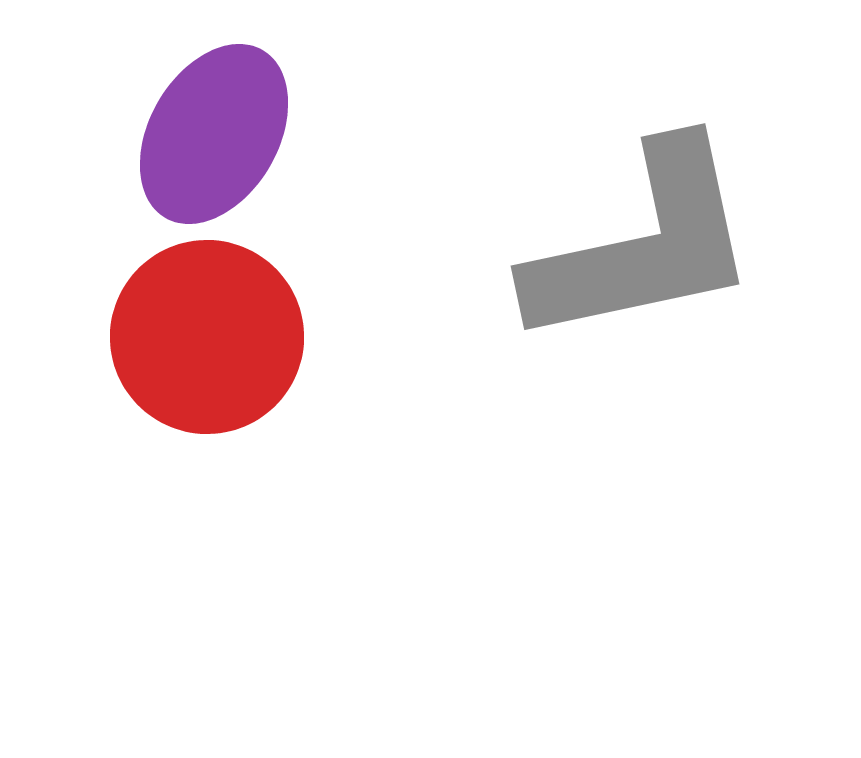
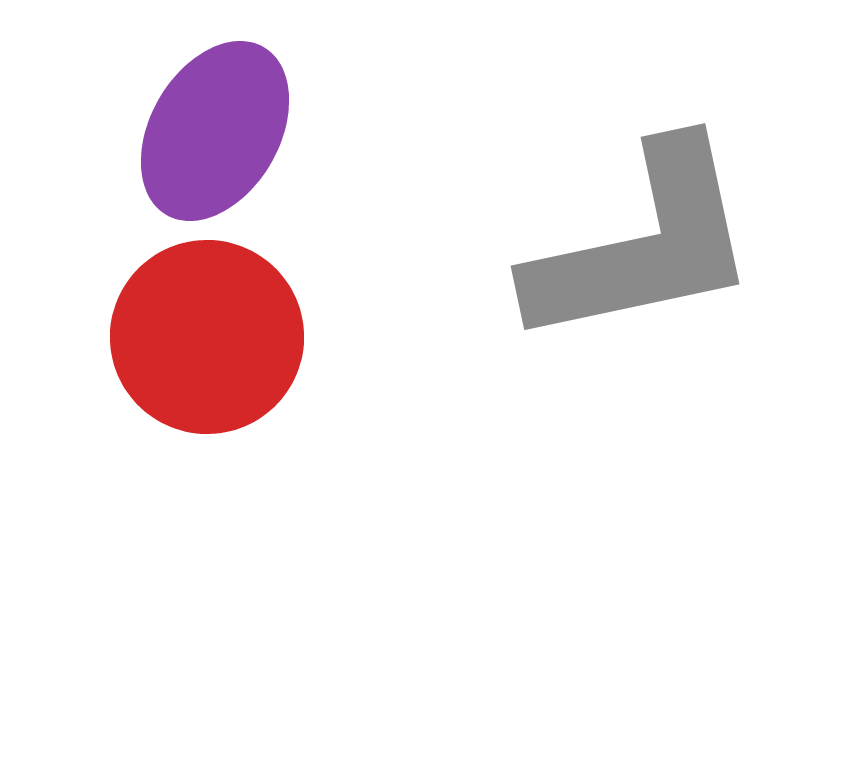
purple ellipse: moved 1 px right, 3 px up
